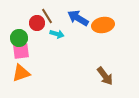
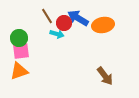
red circle: moved 27 px right
orange triangle: moved 2 px left, 2 px up
